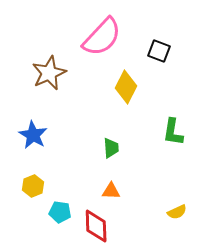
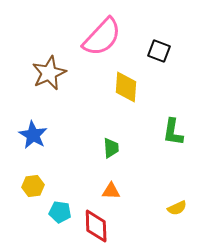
yellow diamond: rotated 24 degrees counterclockwise
yellow hexagon: rotated 15 degrees clockwise
yellow semicircle: moved 4 px up
